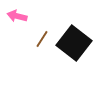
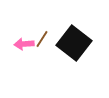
pink arrow: moved 7 px right, 28 px down; rotated 18 degrees counterclockwise
